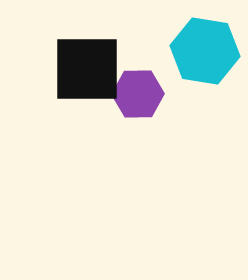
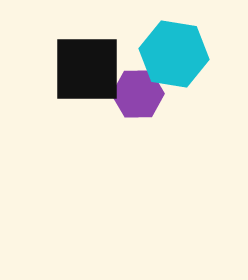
cyan hexagon: moved 31 px left, 3 px down
